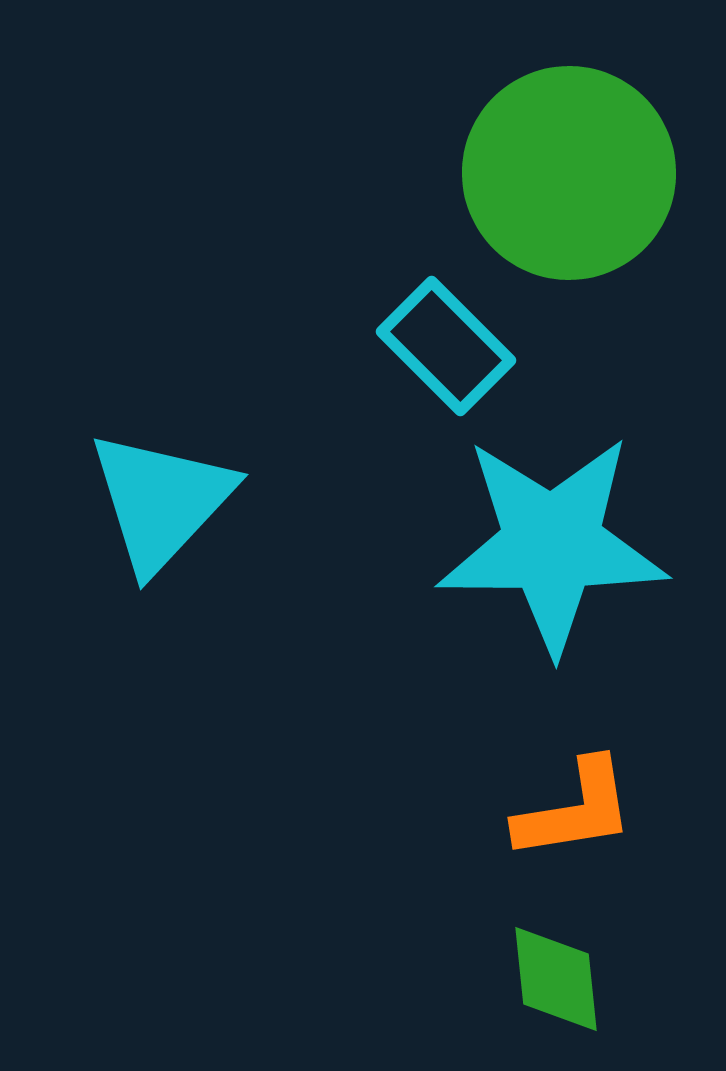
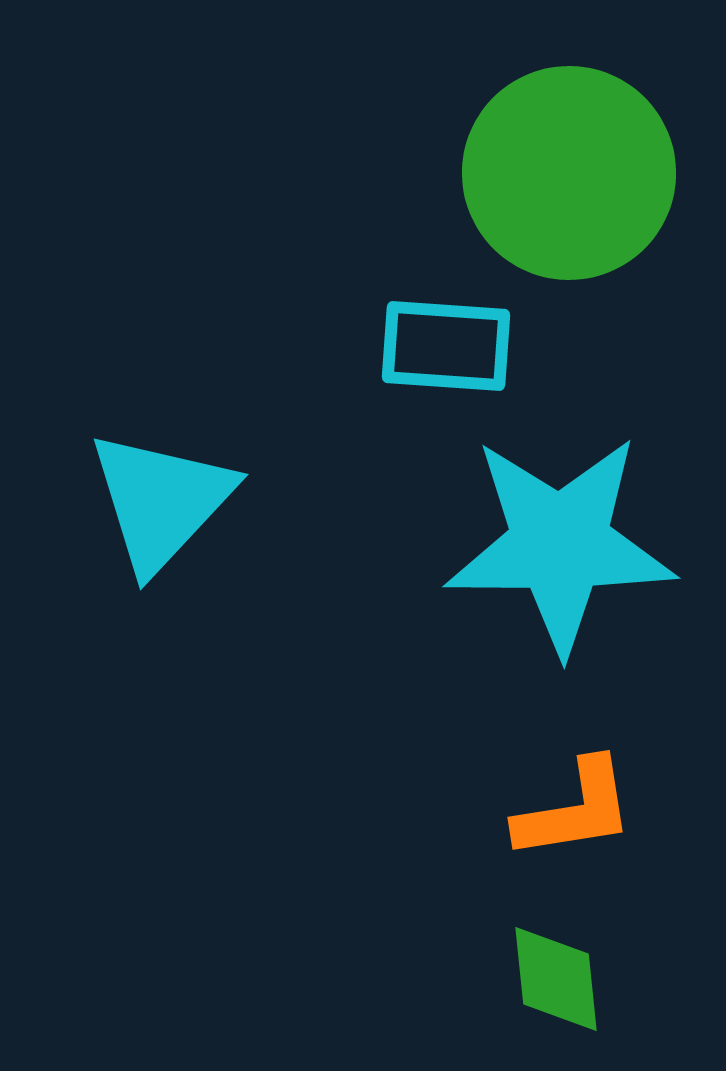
cyan rectangle: rotated 41 degrees counterclockwise
cyan star: moved 8 px right
